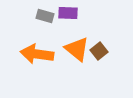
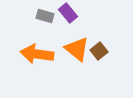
purple rectangle: rotated 48 degrees clockwise
